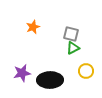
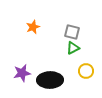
gray square: moved 1 px right, 2 px up
